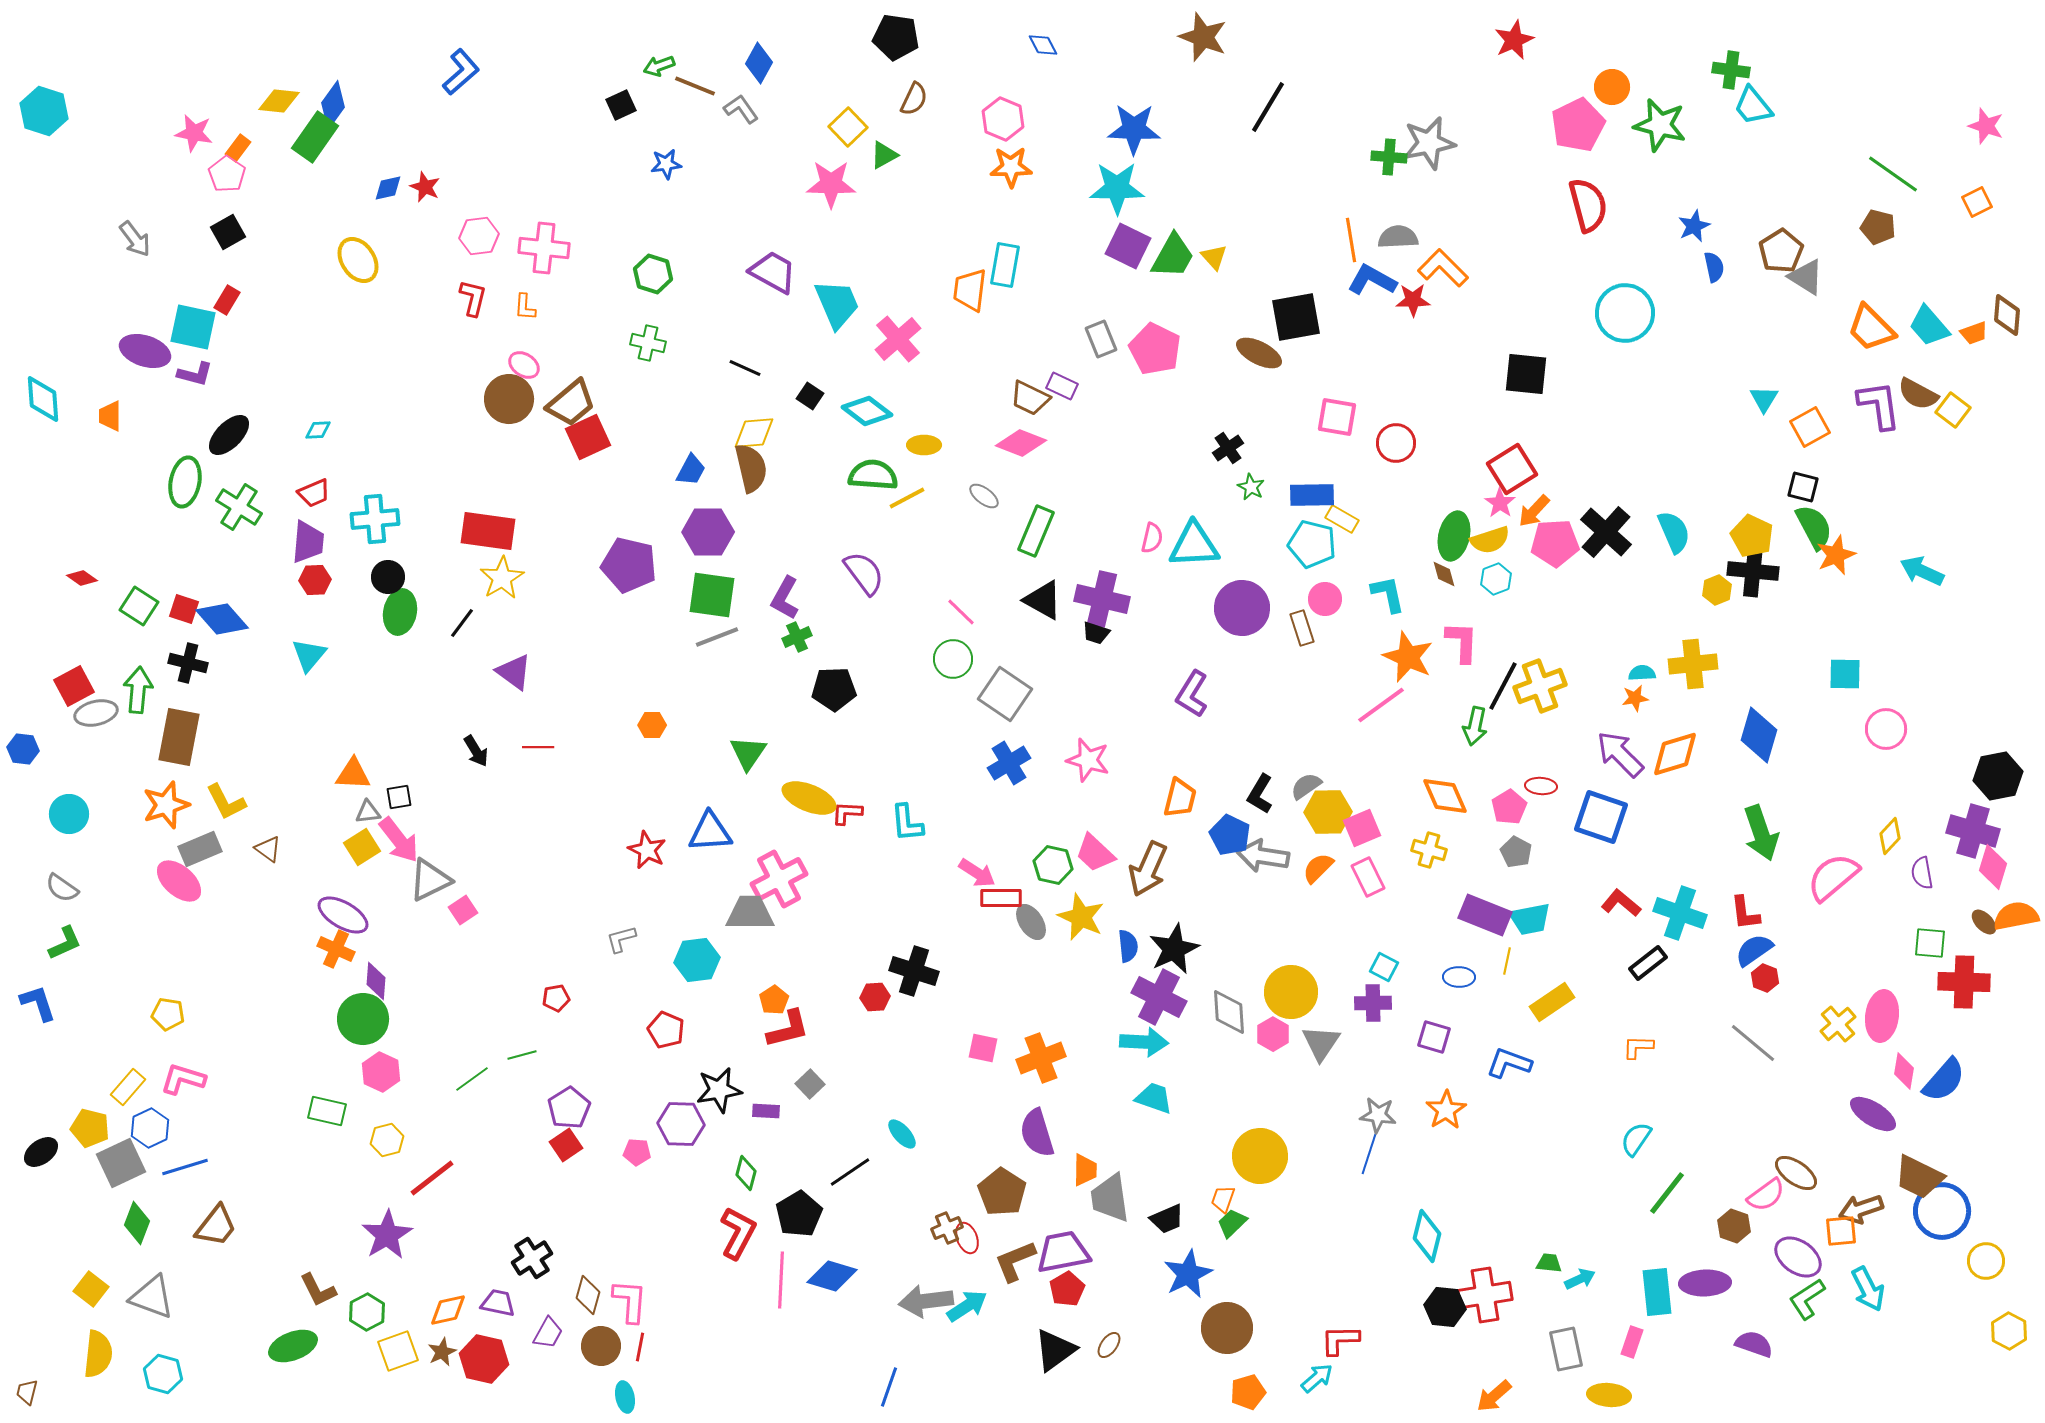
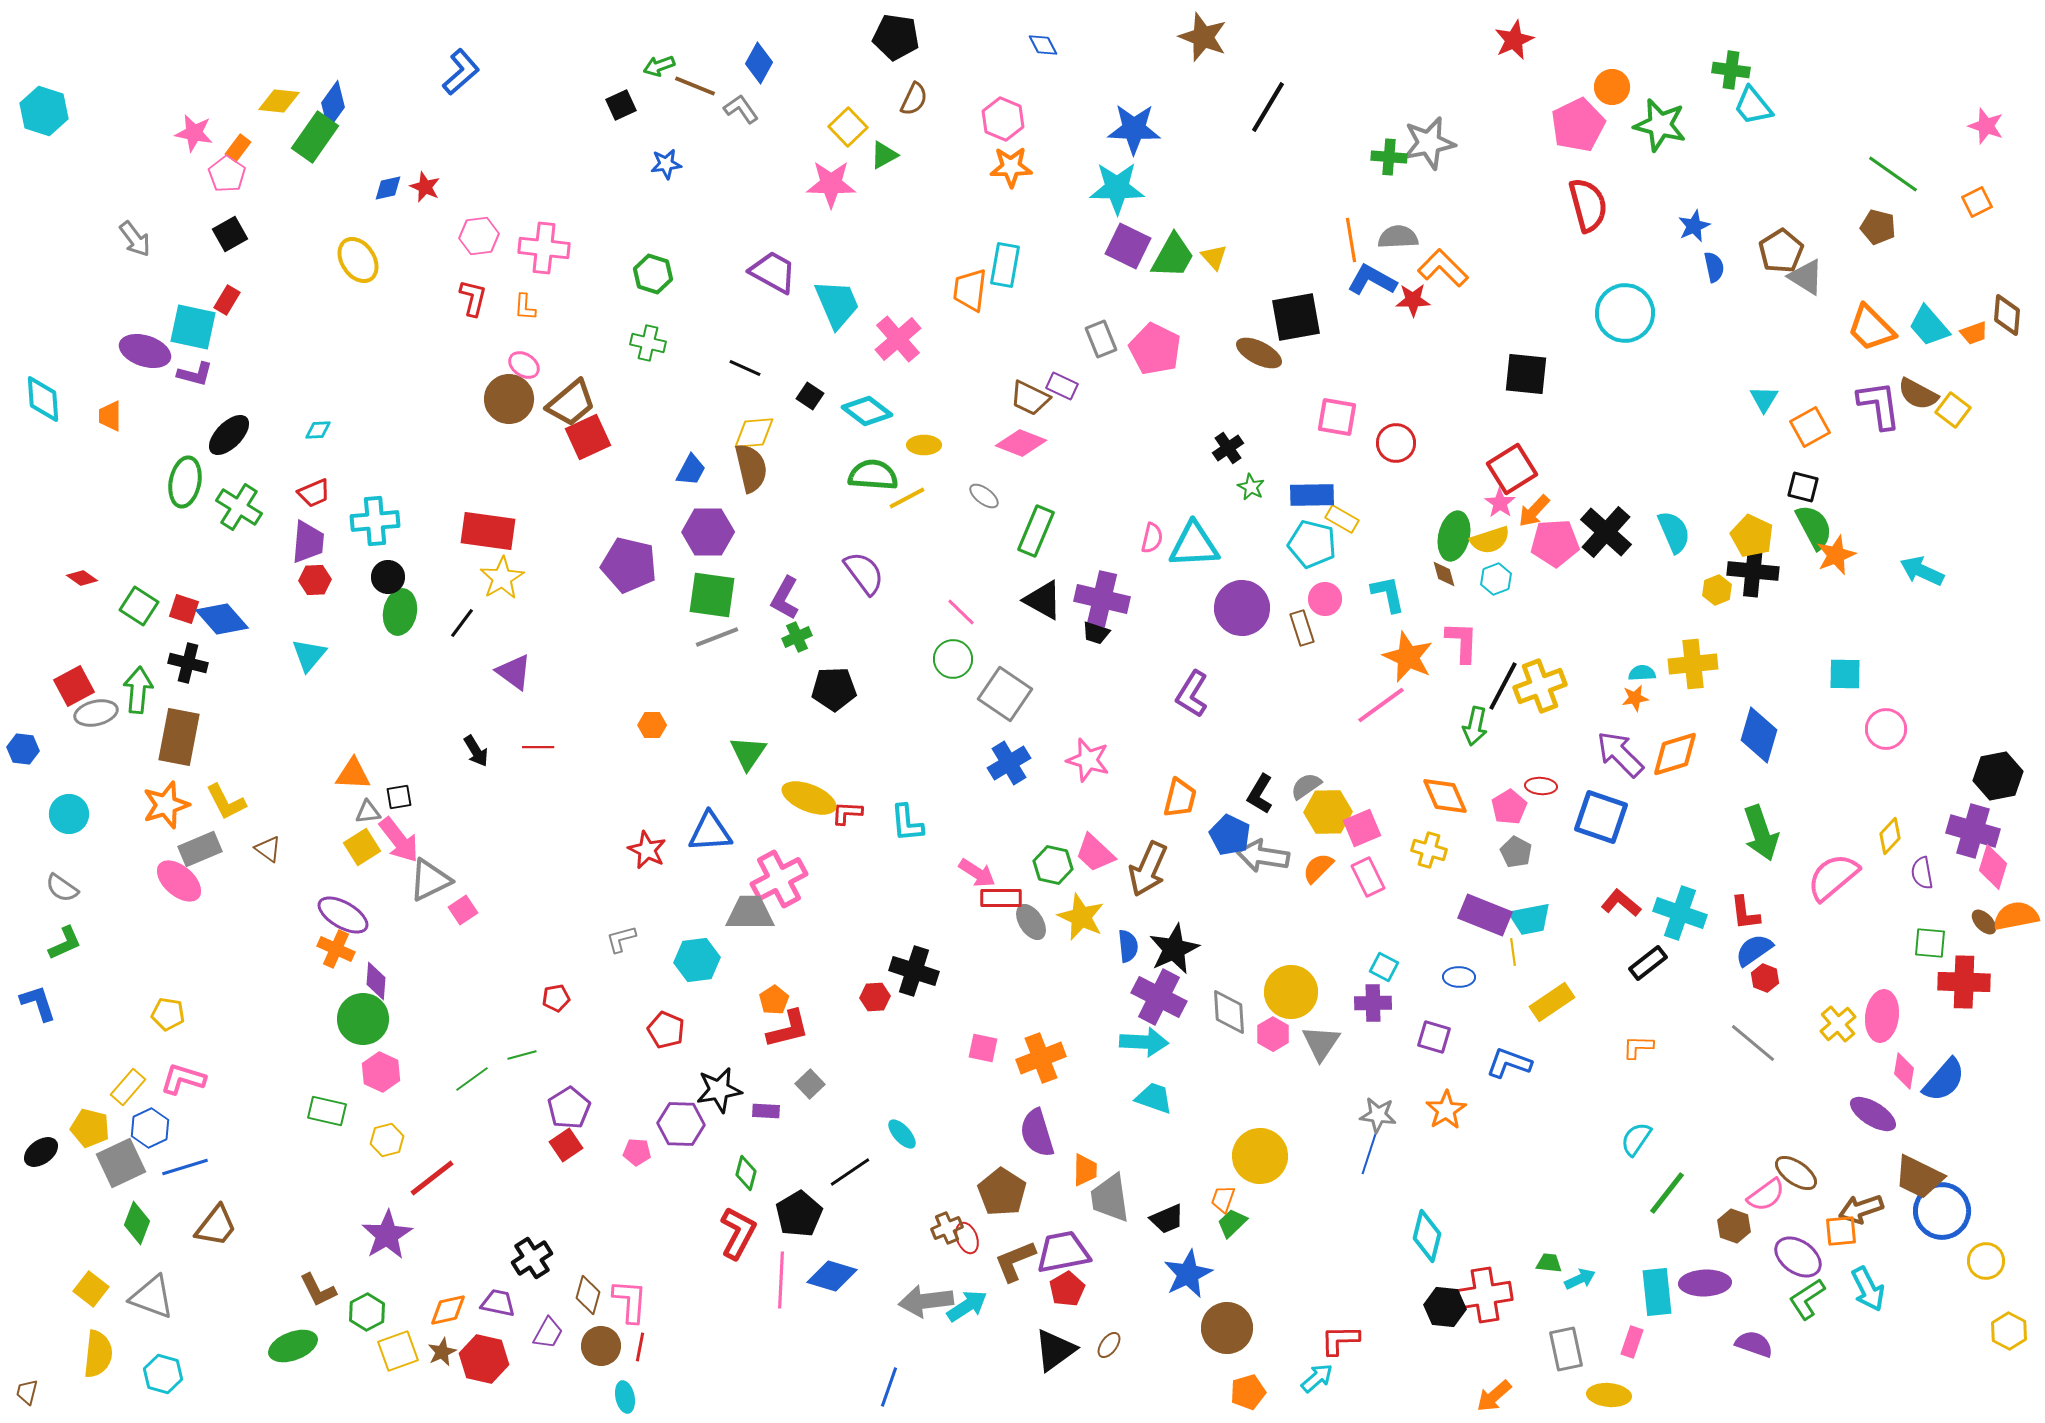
black square at (228, 232): moved 2 px right, 2 px down
cyan cross at (375, 519): moved 2 px down
yellow line at (1507, 961): moved 6 px right, 9 px up; rotated 20 degrees counterclockwise
